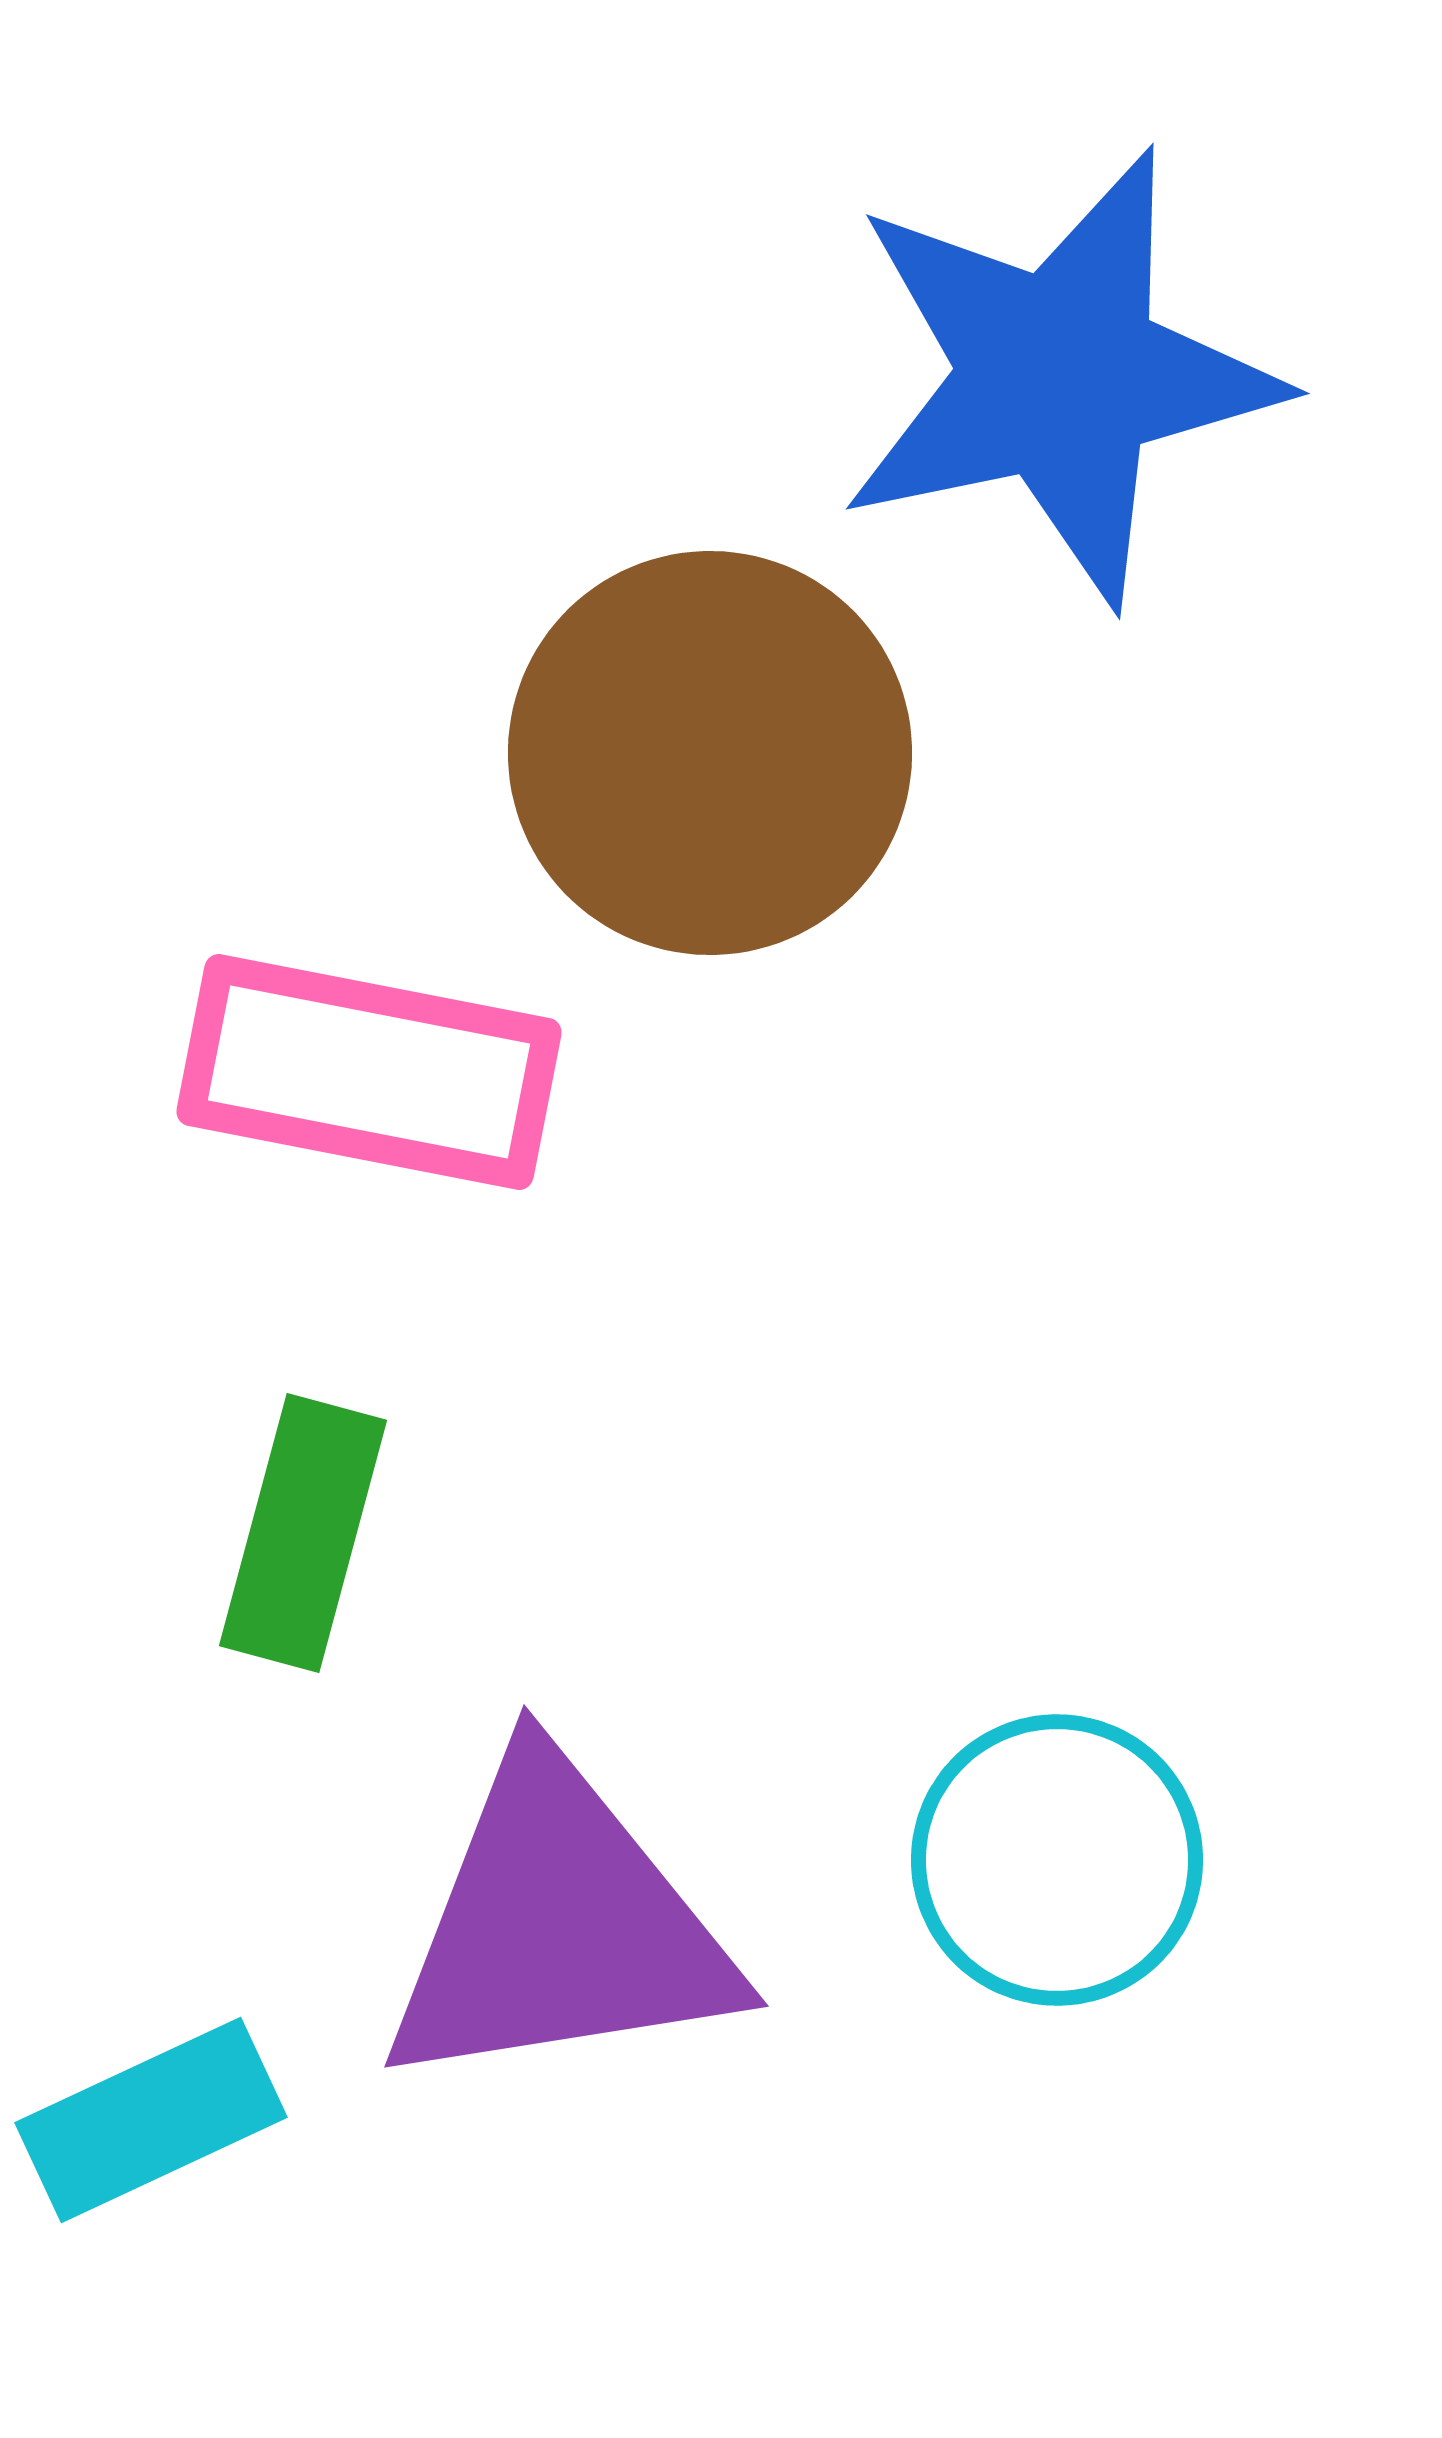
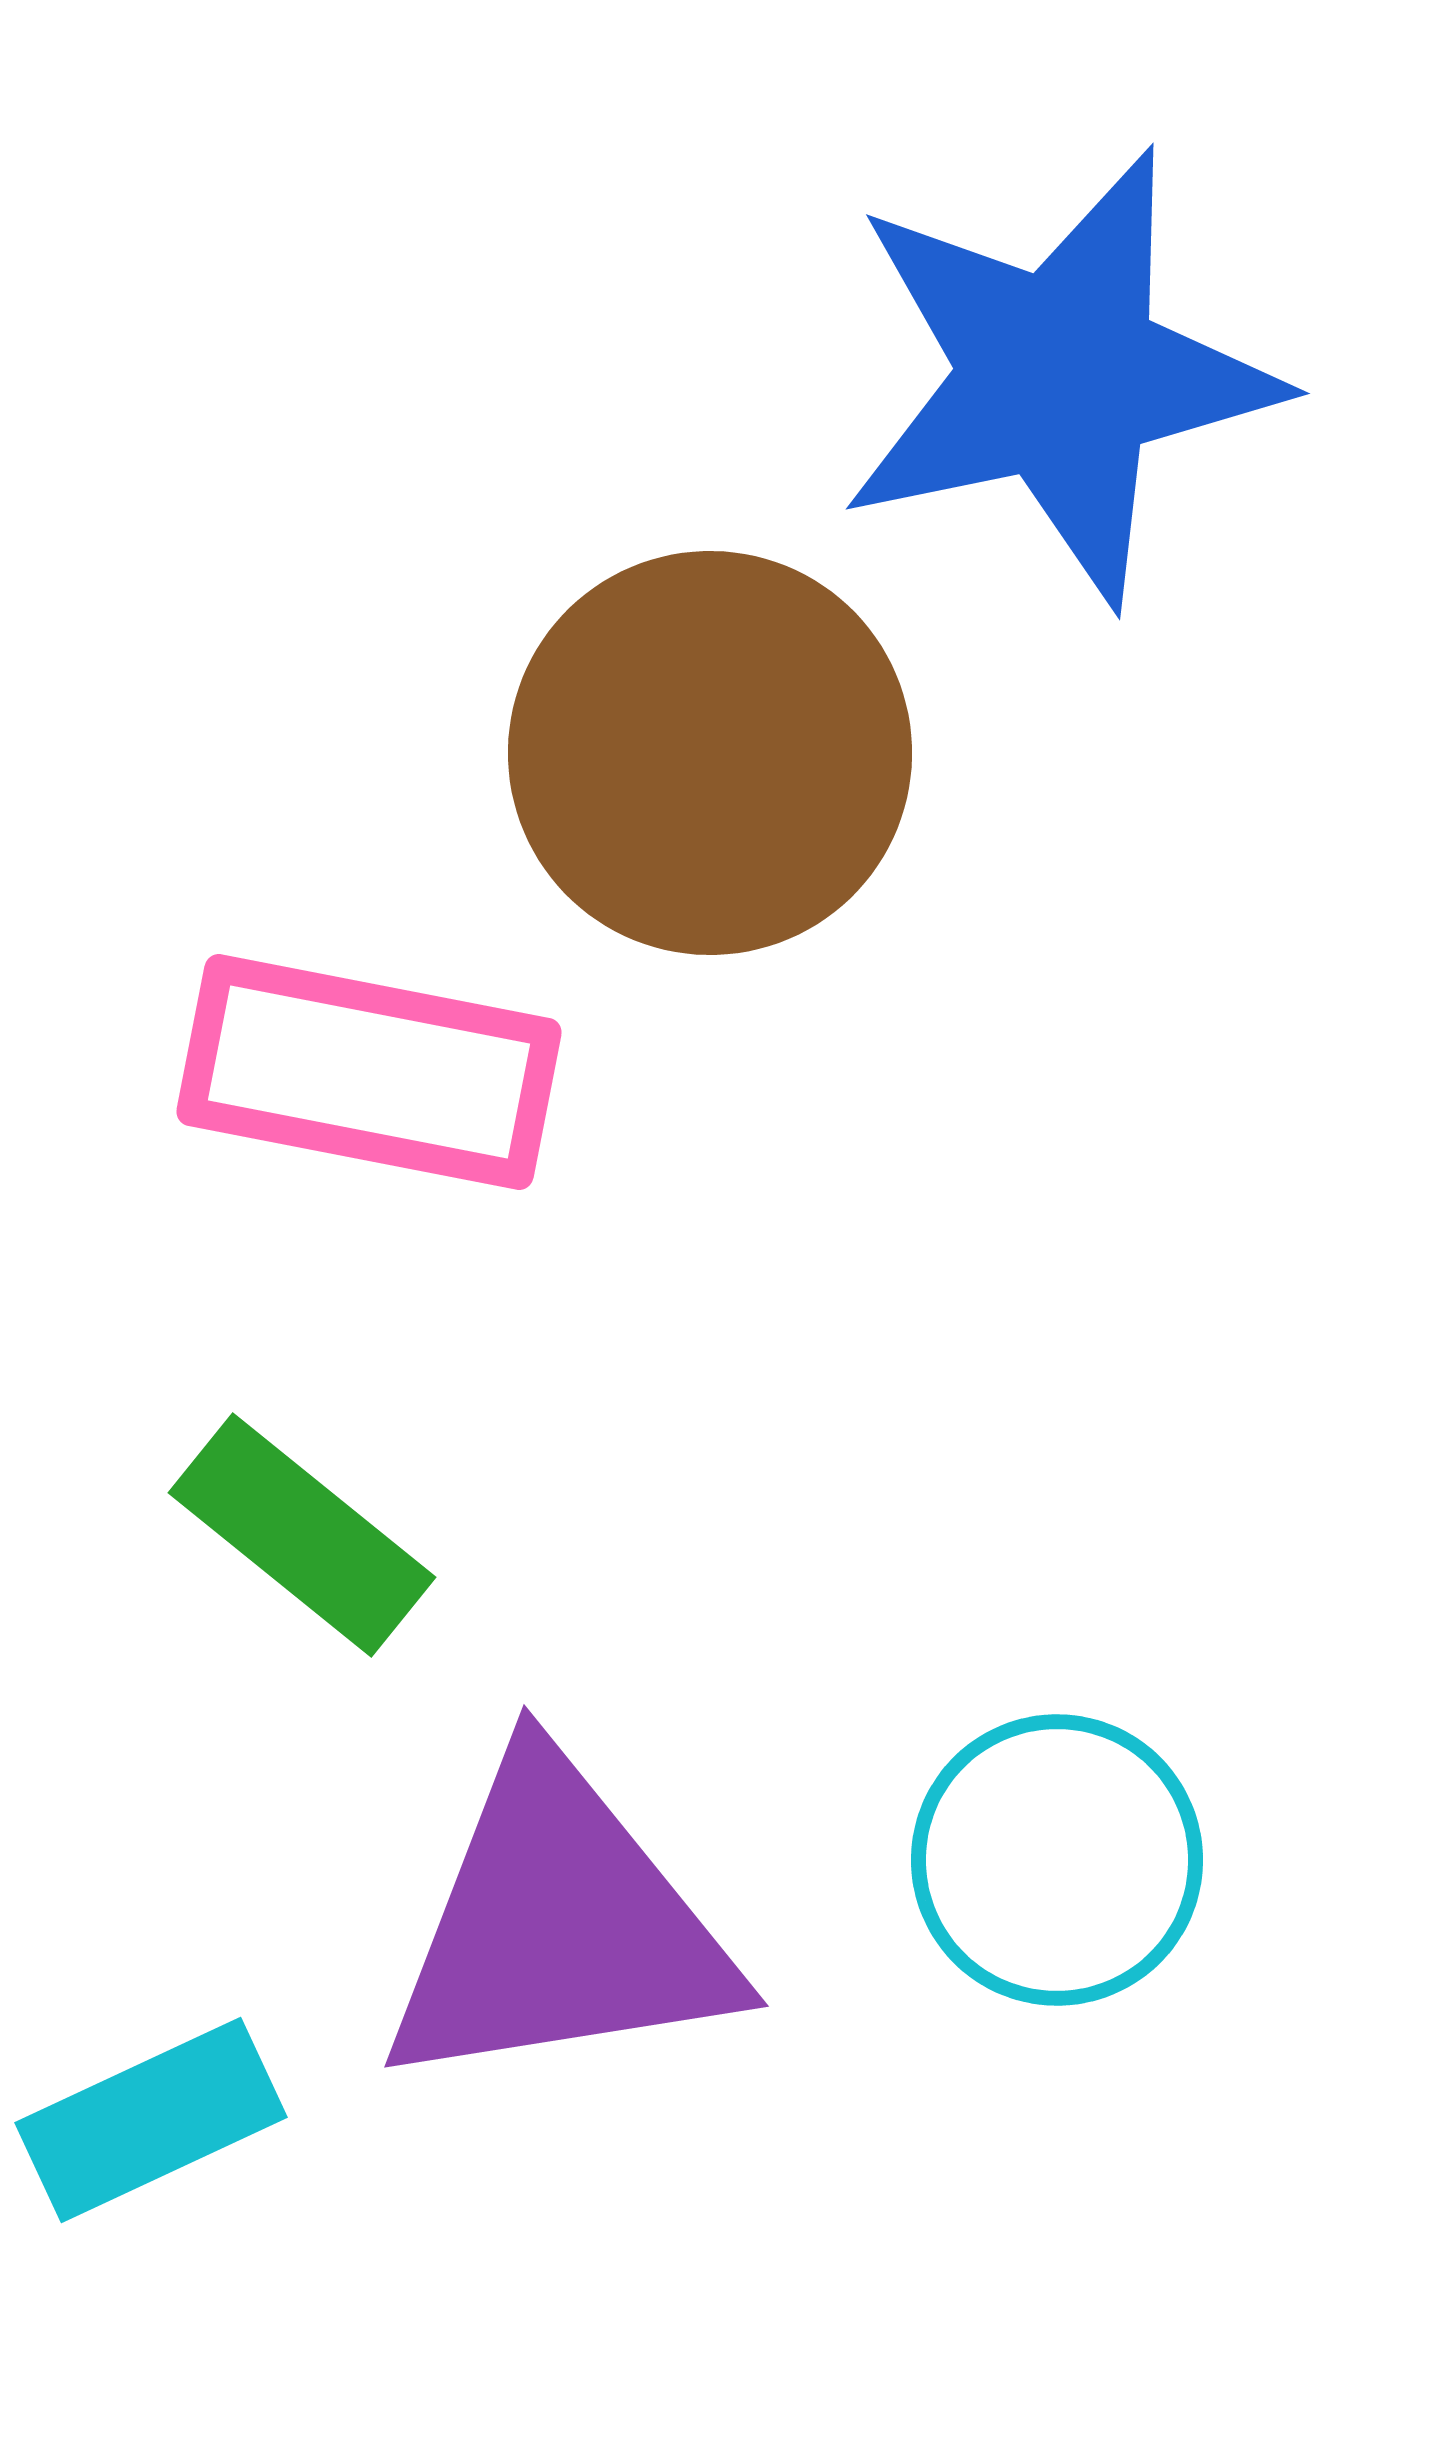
green rectangle: moved 1 px left, 2 px down; rotated 66 degrees counterclockwise
